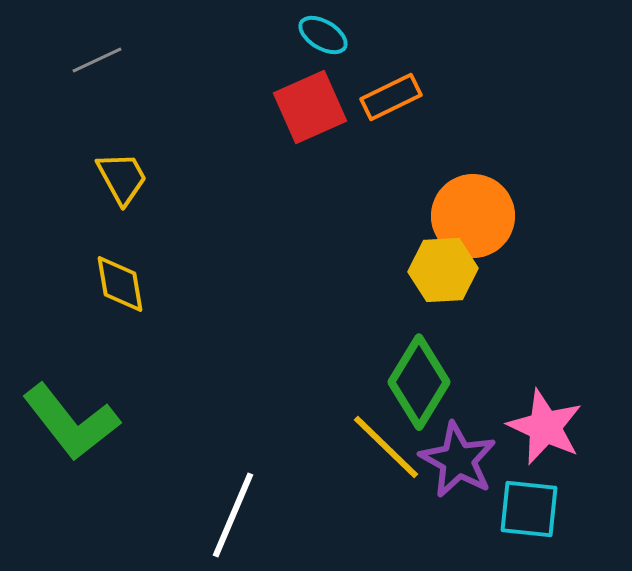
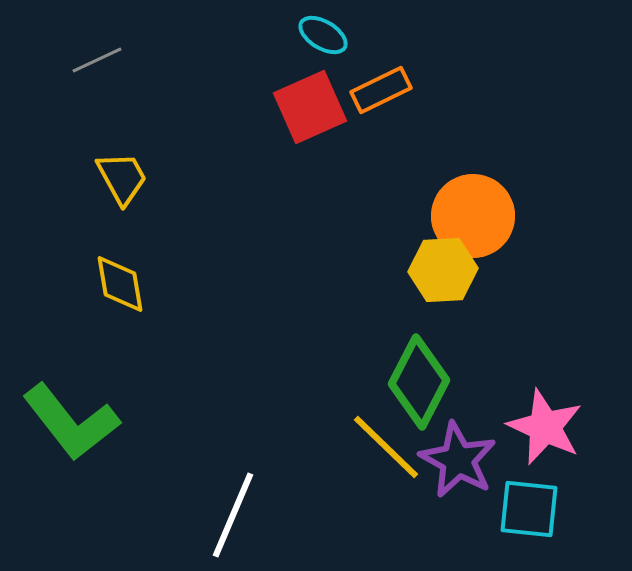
orange rectangle: moved 10 px left, 7 px up
green diamond: rotated 4 degrees counterclockwise
